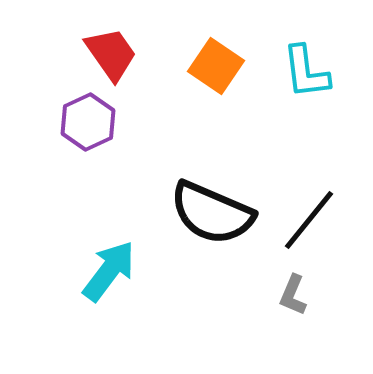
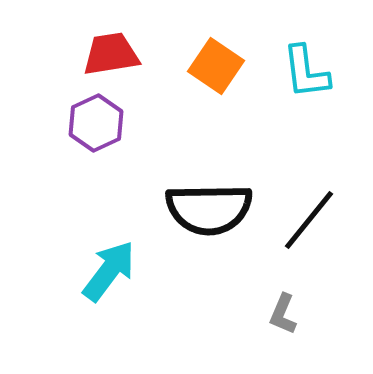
red trapezoid: rotated 64 degrees counterclockwise
purple hexagon: moved 8 px right, 1 px down
black semicircle: moved 3 px left, 4 px up; rotated 24 degrees counterclockwise
gray L-shape: moved 10 px left, 19 px down
